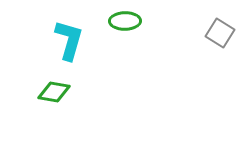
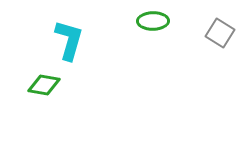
green ellipse: moved 28 px right
green diamond: moved 10 px left, 7 px up
